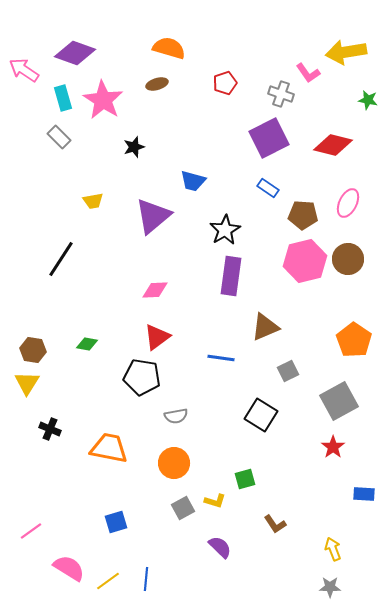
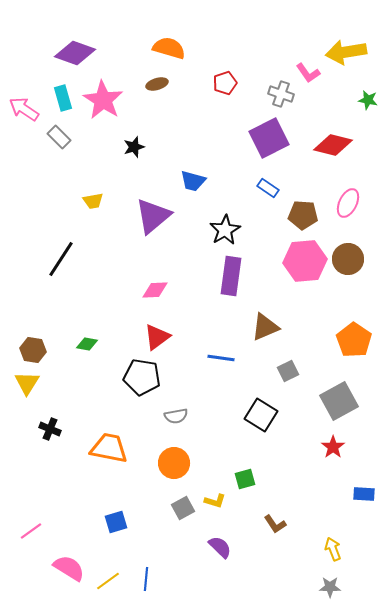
pink arrow at (24, 70): moved 39 px down
pink hexagon at (305, 261): rotated 9 degrees clockwise
